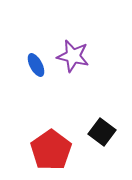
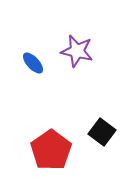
purple star: moved 4 px right, 5 px up
blue ellipse: moved 3 px left, 2 px up; rotated 15 degrees counterclockwise
